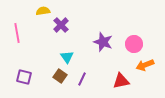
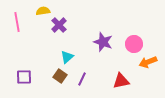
purple cross: moved 2 px left
pink line: moved 11 px up
cyan triangle: rotated 24 degrees clockwise
orange arrow: moved 3 px right, 3 px up
purple square: rotated 14 degrees counterclockwise
